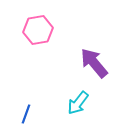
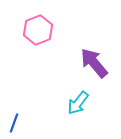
pink hexagon: rotated 12 degrees counterclockwise
blue line: moved 12 px left, 9 px down
